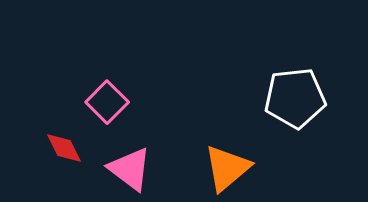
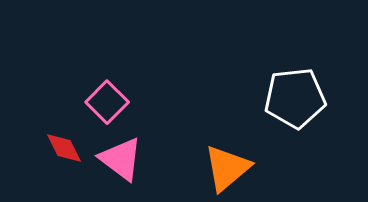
pink triangle: moved 9 px left, 10 px up
